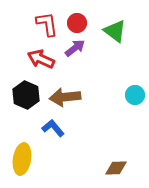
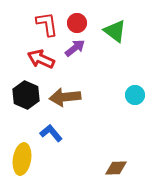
blue L-shape: moved 2 px left, 5 px down
